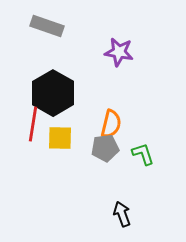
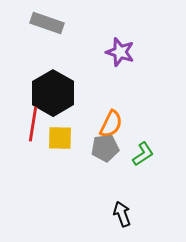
gray rectangle: moved 3 px up
purple star: moved 1 px right; rotated 8 degrees clockwise
orange semicircle: rotated 12 degrees clockwise
green L-shape: rotated 75 degrees clockwise
